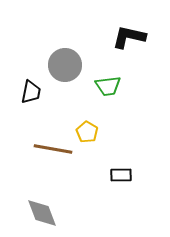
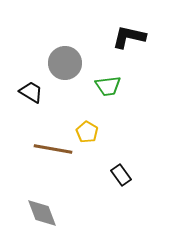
gray circle: moved 2 px up
black trapezoid: rotated 70 degrees counterclockwise
black rectangle: rotated 55 degrees clockwise
